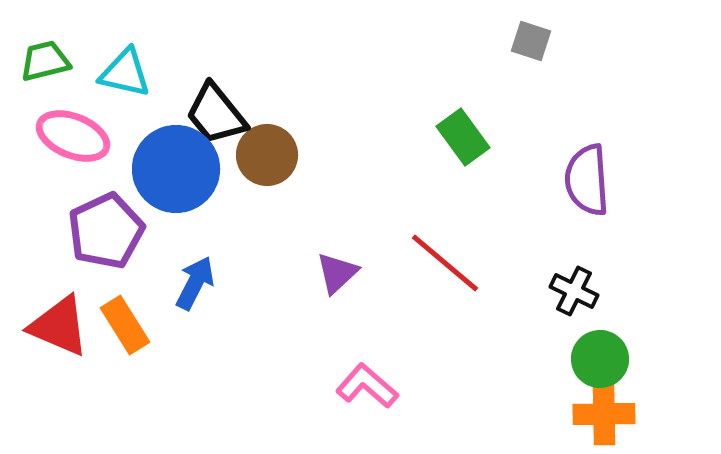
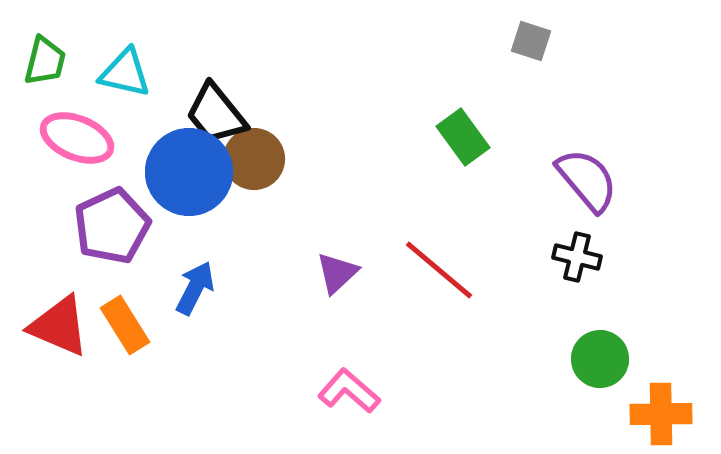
green trapezoid: rotated 118 degrees clockwise
pink ellipse: moved 4 px right, 2 px down
brown circle: moved 13 px left, 4 px down
blue circle: moved 13 px right, 3 px down
purple semicircle: rotated 144 degrees clockwise
purple pentagon: moved 6 px right, 5 px up
red line: moved 6 px left, 7 px down
blue arrow: moved 5 px down
black cross: moved 3 px right, 34 px up; rotated 12 degrees counterclockwise
pink L-shape: moved 18 px left, 5 px down
orange cross: moved 57 px right
